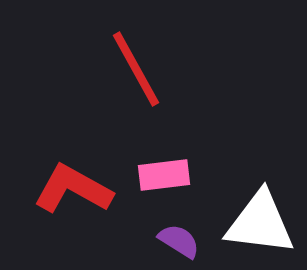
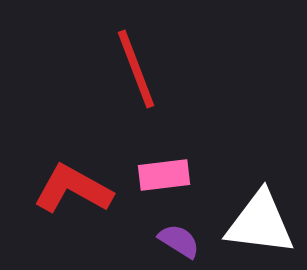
red line: rotated 8 degrees clockwise
